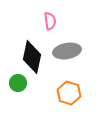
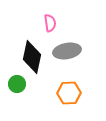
pink semicircle: moved 2 px down
green circle: moved 1 px left, 1 px down
orange hexagon: rotated 20 degrees counterclockwise
